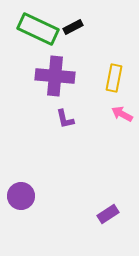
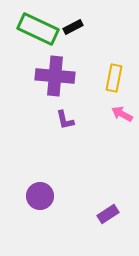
purple L-shape: moved 1 px down
purple circle: moved 19 px right
